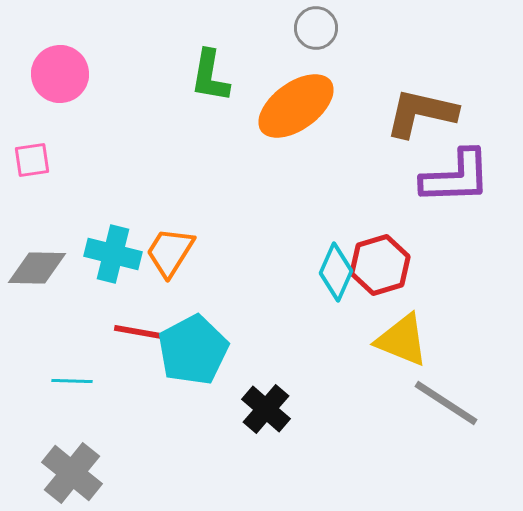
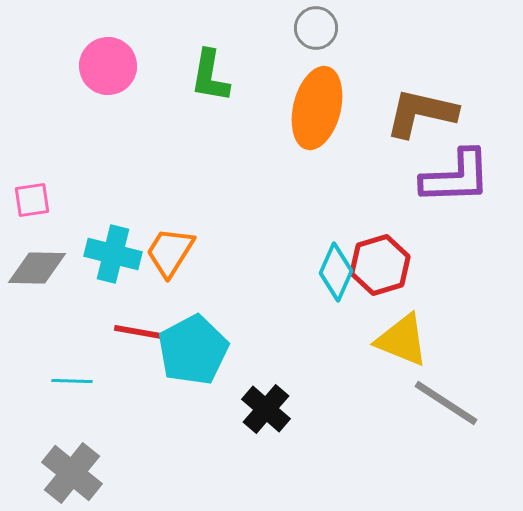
pink circle: moved 48 px right, 8 px up
orange ellipse: moved 21 px right, 2 px down; rotated 40 degrees counterclockwise
pink square: moved 40 px down
